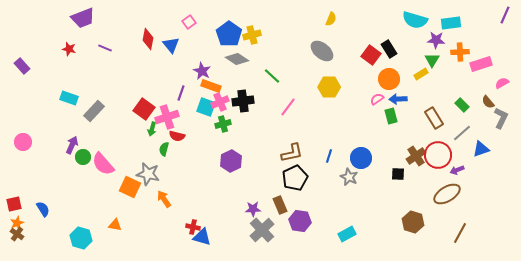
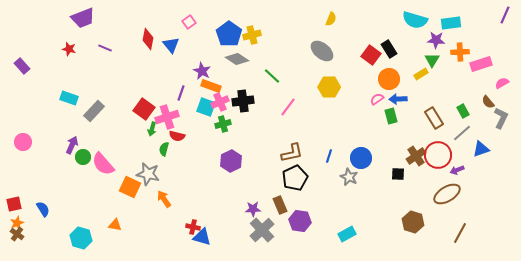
green rectangle at (462, 105): moved 1 px right, 6 px down; rotated 16 degrees clockwise
